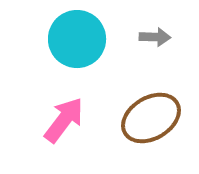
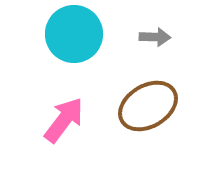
cyan circle: moved 3 px left, 5 px up
brown ellipse: moved 3 px left, 12 px up
